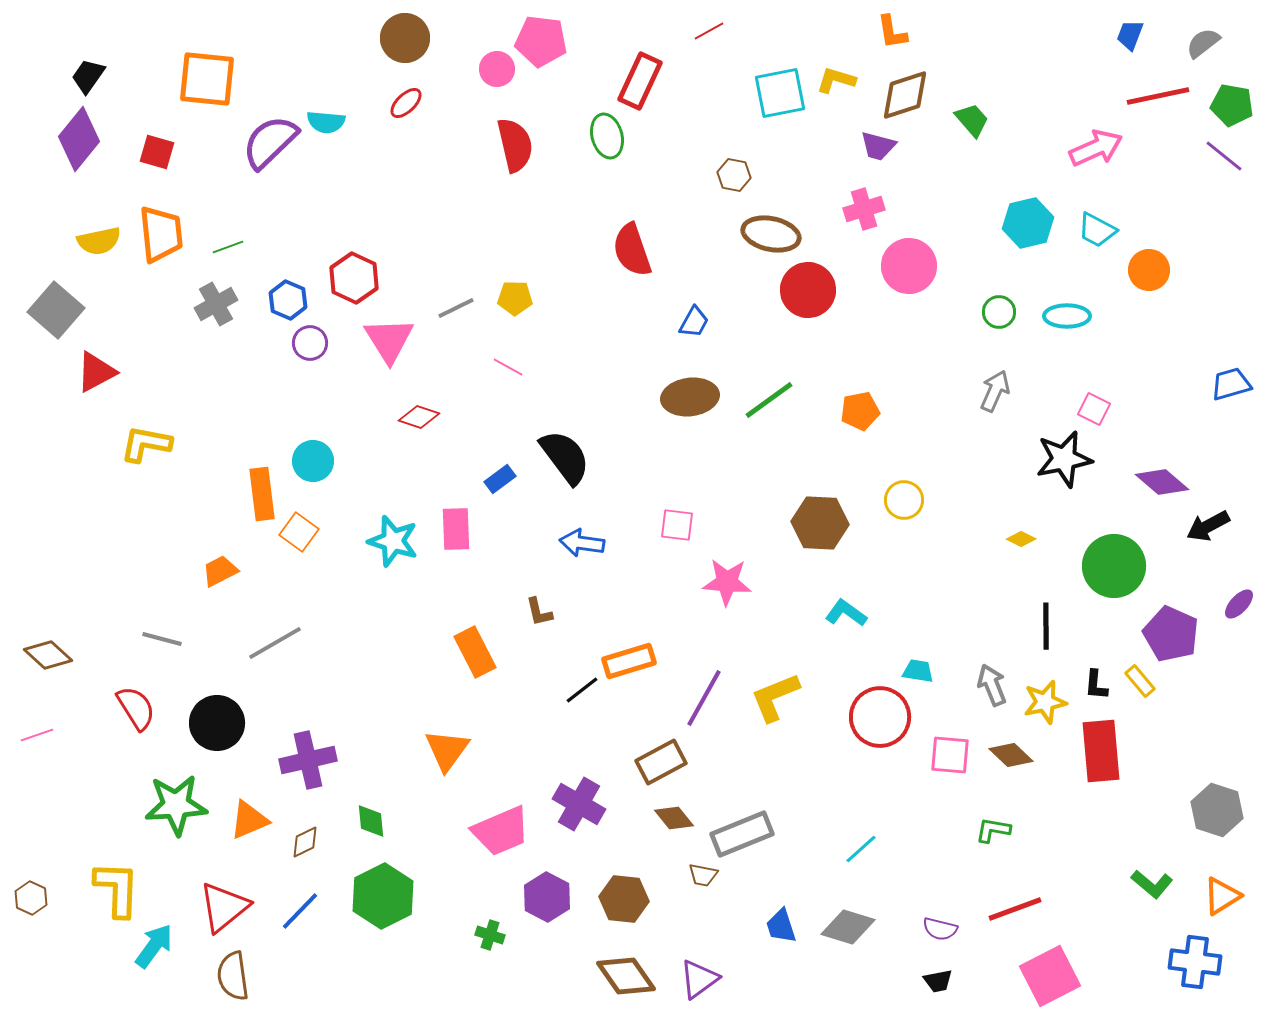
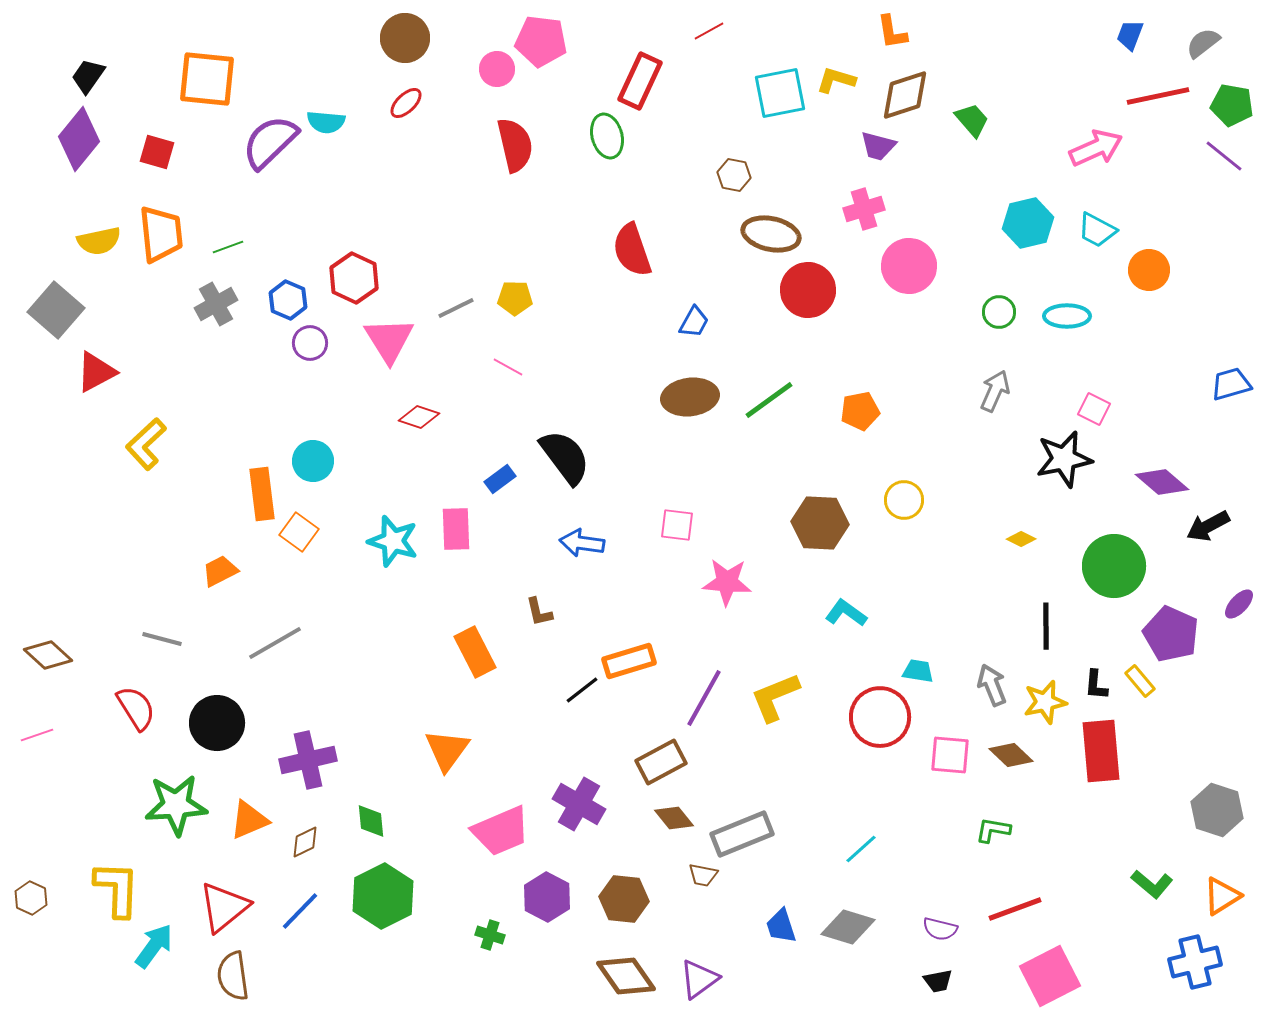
yellow L-shape at (146, 444): rotated 54 degrees counterclockwise
blue cross at (1195, 962): rotated 21 degrees counterclockwise
